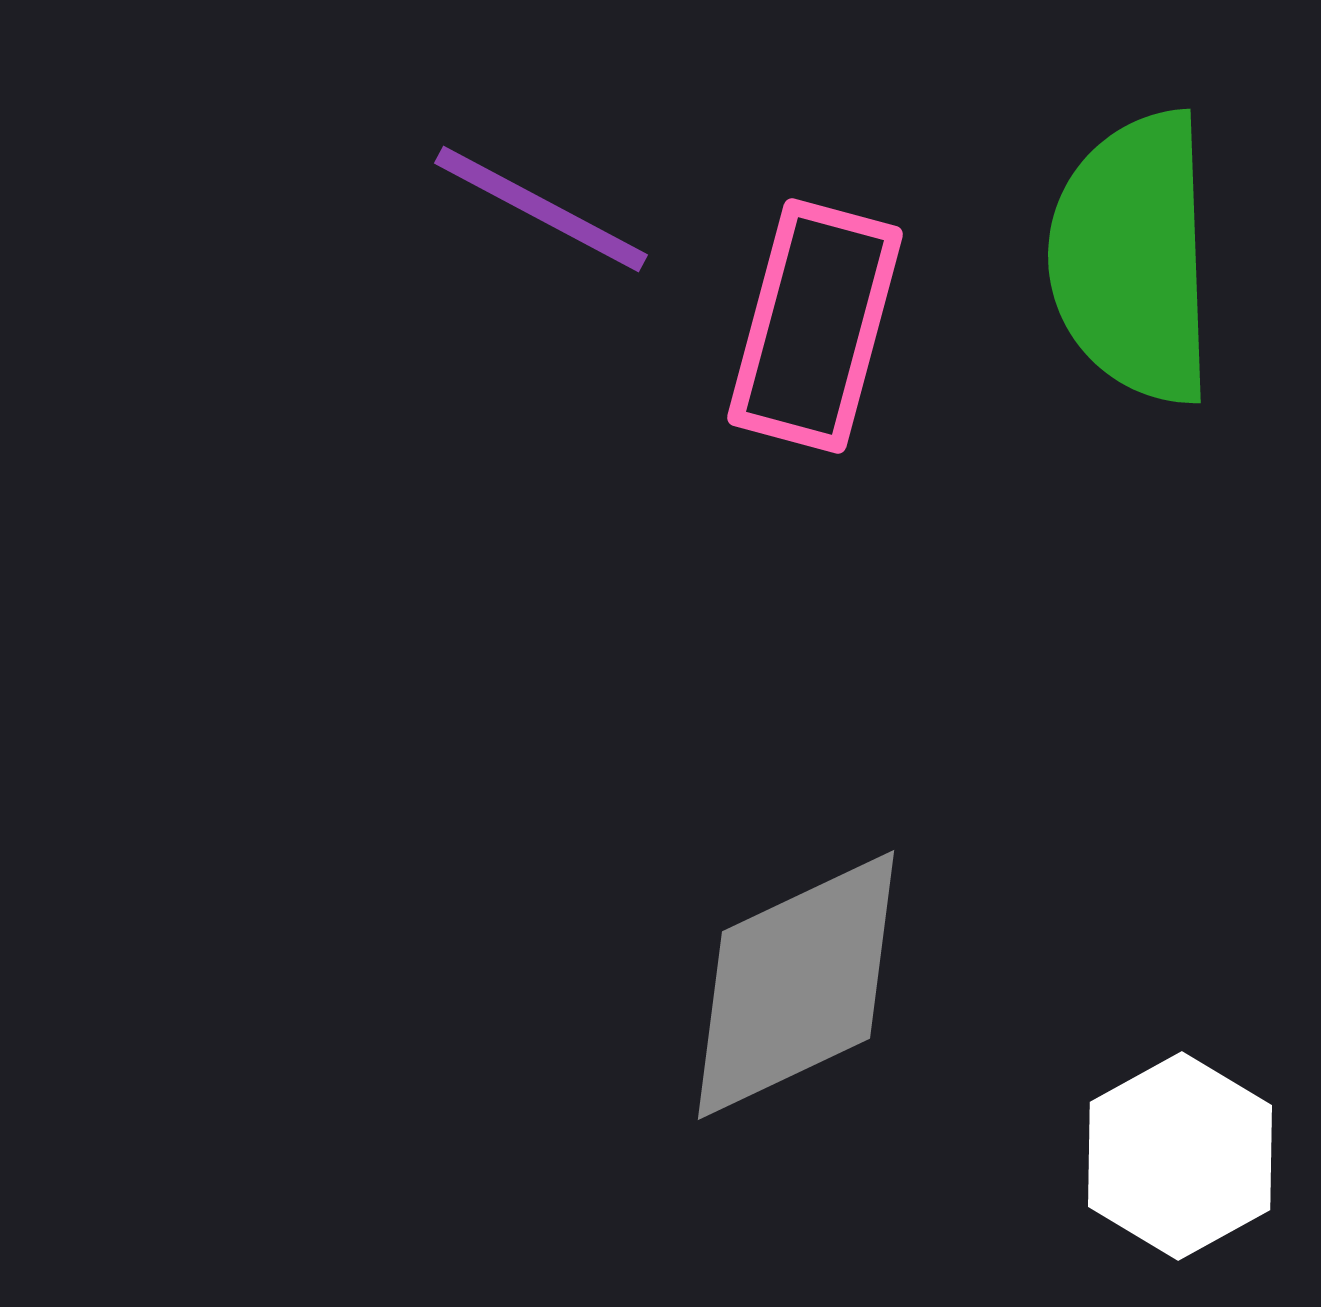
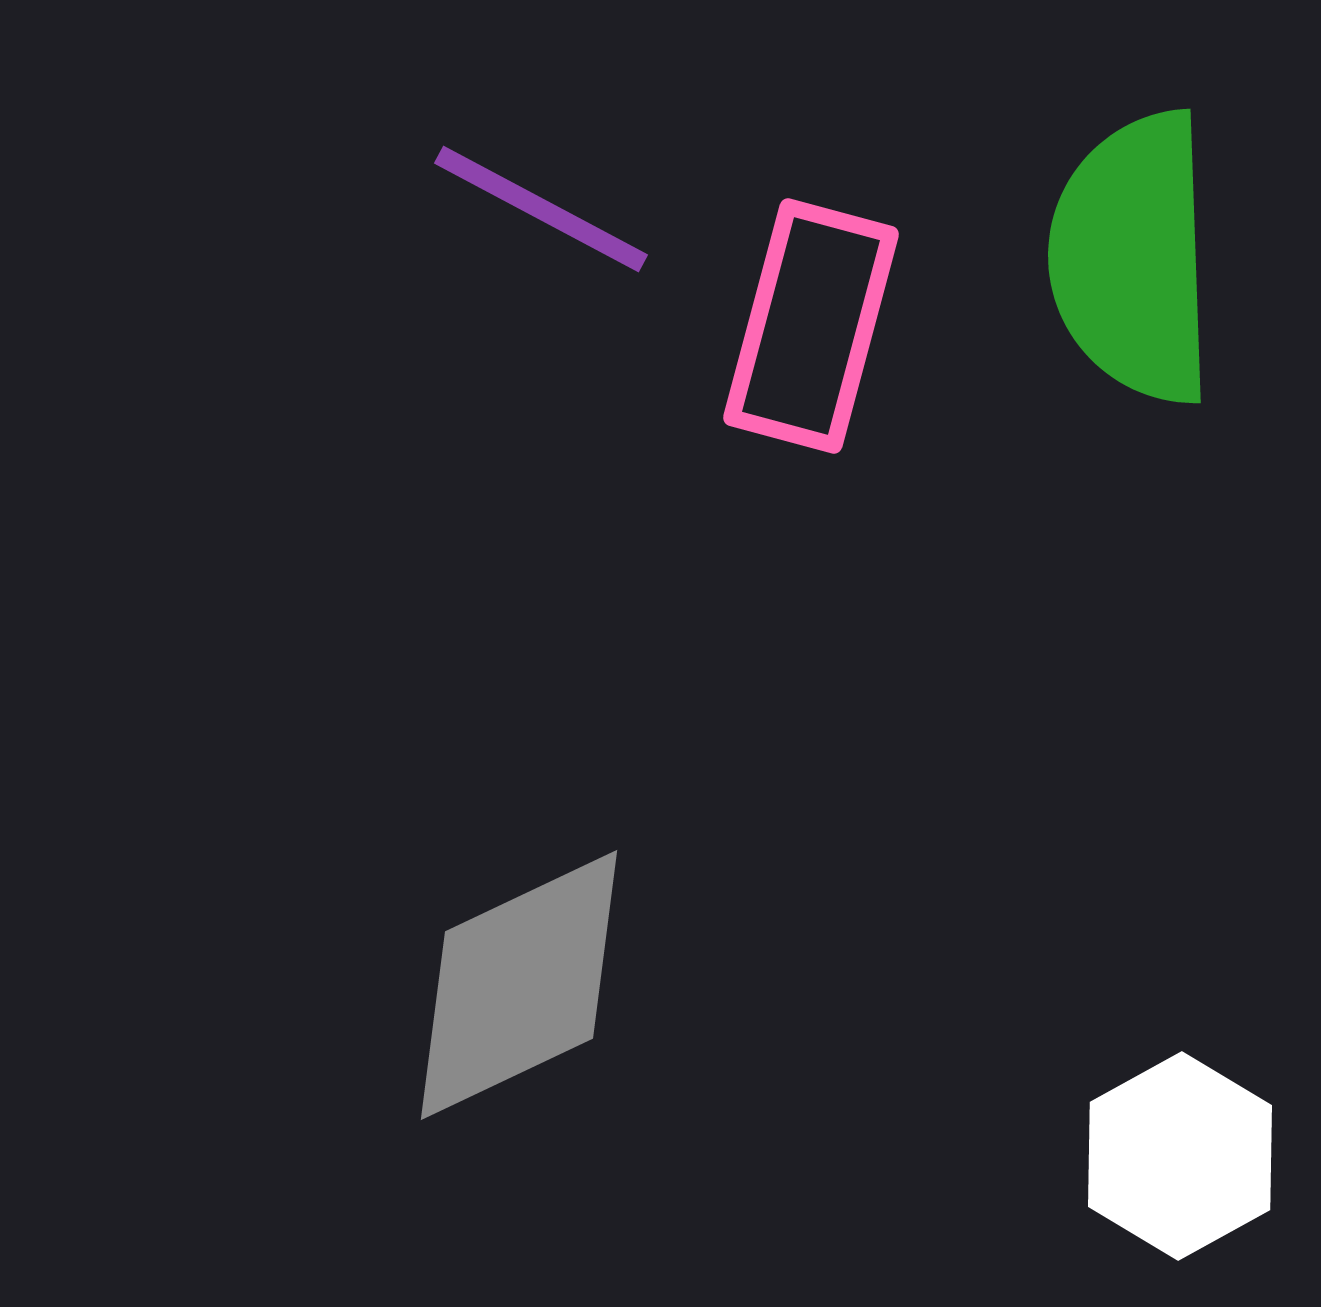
pink rectangle: moved 4 px left
gray diamond: moved 277 px left
